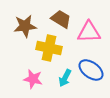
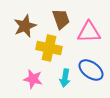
brown trapezoid: rotated 40 degrees clockwise
brown star: rotated 15 degrees counterclockwise
cyan arrow: rotated 18 degrees counterclockwise
